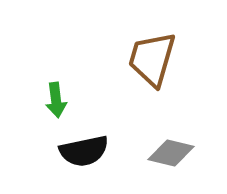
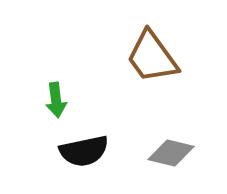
brown trapezoid: moved 2 px up; rotated 52 degrees counterclockwise
